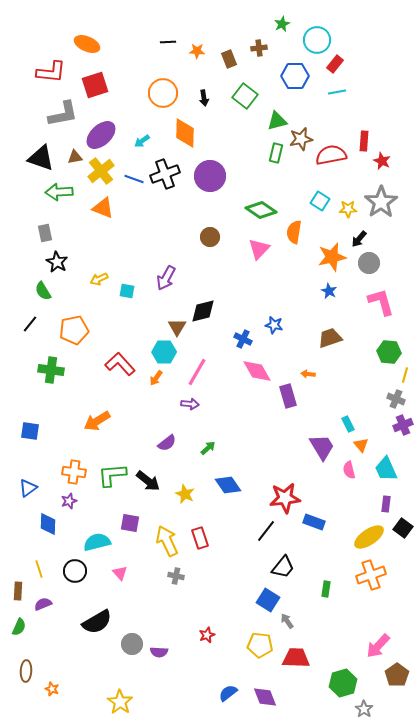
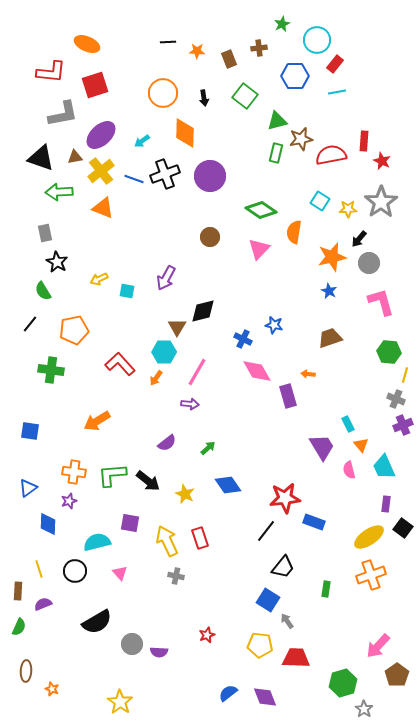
cyan trapezoid at (386, 469): moved 2 px left, 2 px up
